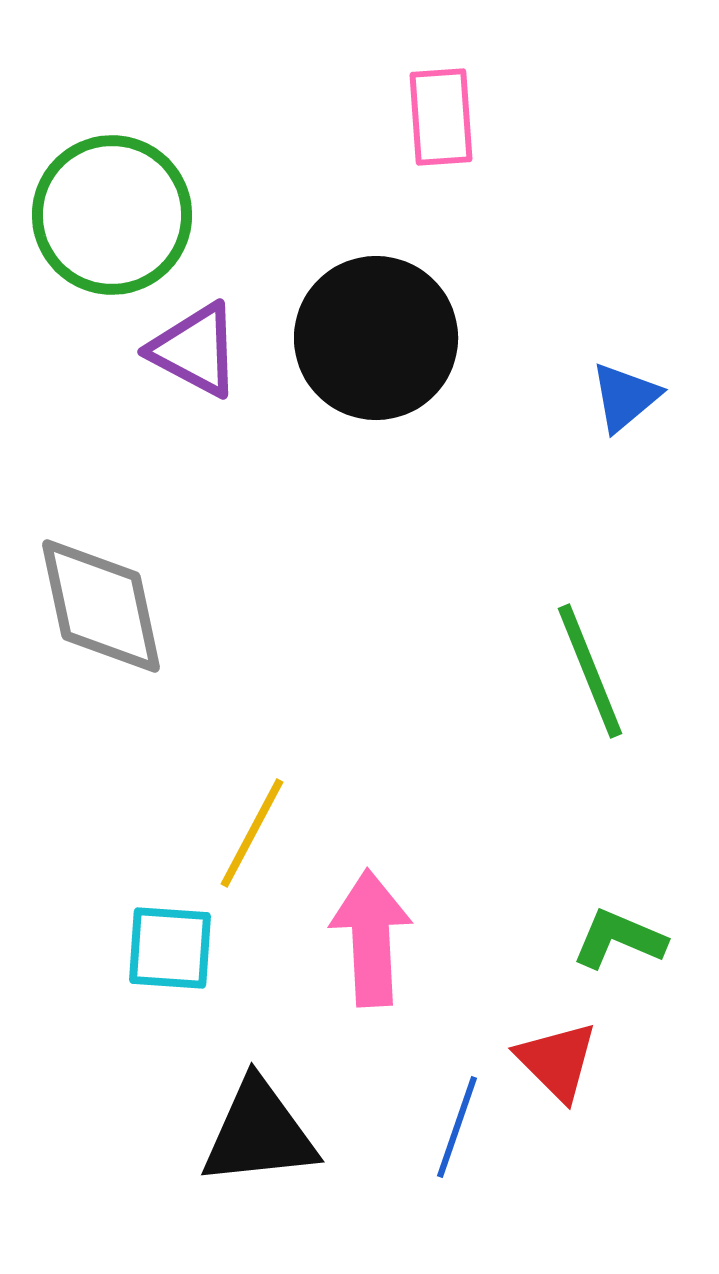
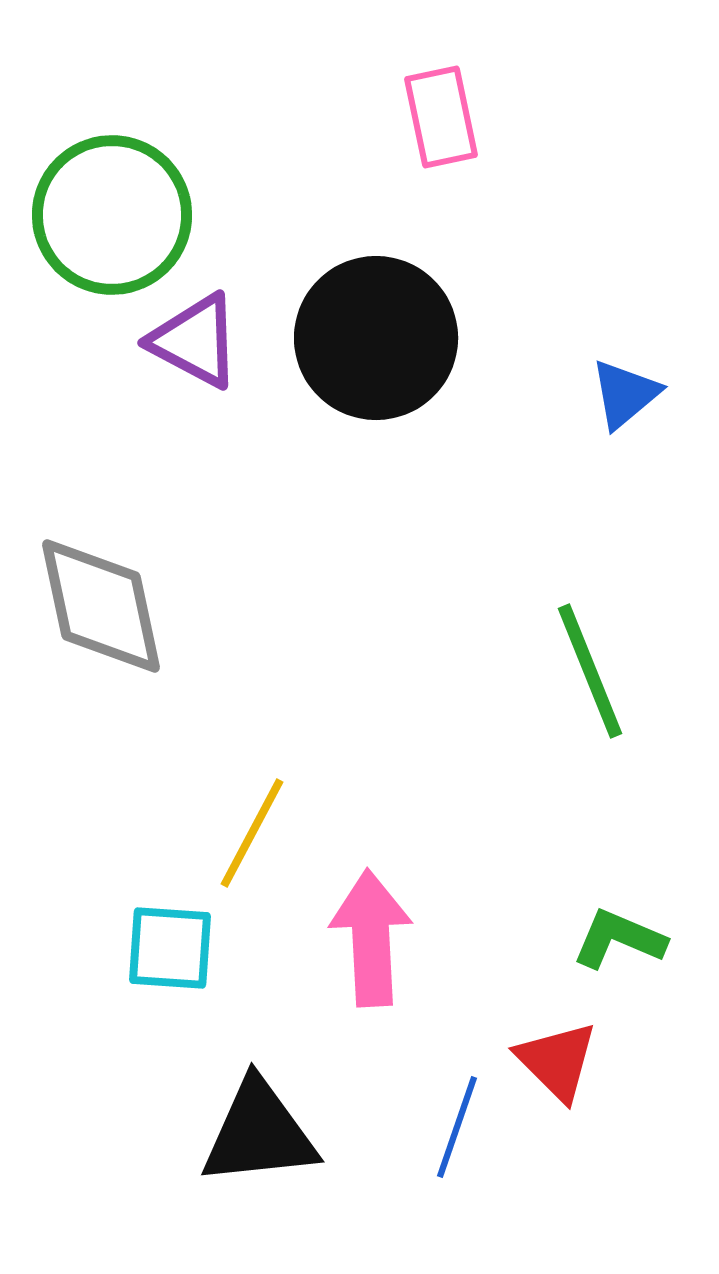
pink rectangle: rotated 8 degrees counterclockwise
purple triangle: moved 9 px up
blue triangle: moved 3 px up
